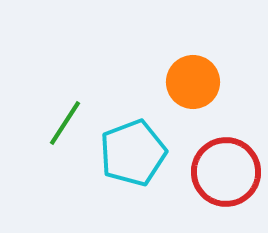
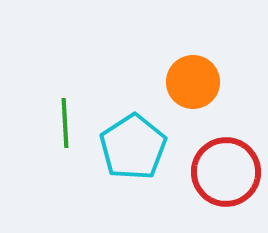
green line: rotated 36 degrees counterclockwise
cyan pentagon: moved 6 px up; rotated 12 degrees counterclockwise
